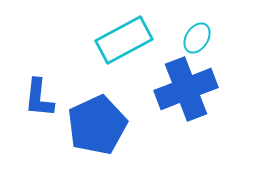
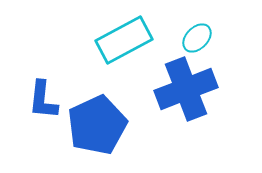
cyan ellipse: rotated 12 degrees clockwise
blue L-shape: moved 4 px right, 2 px down
